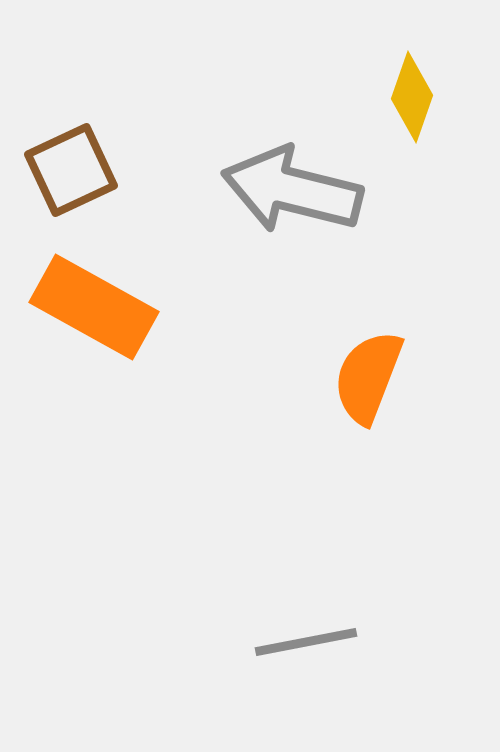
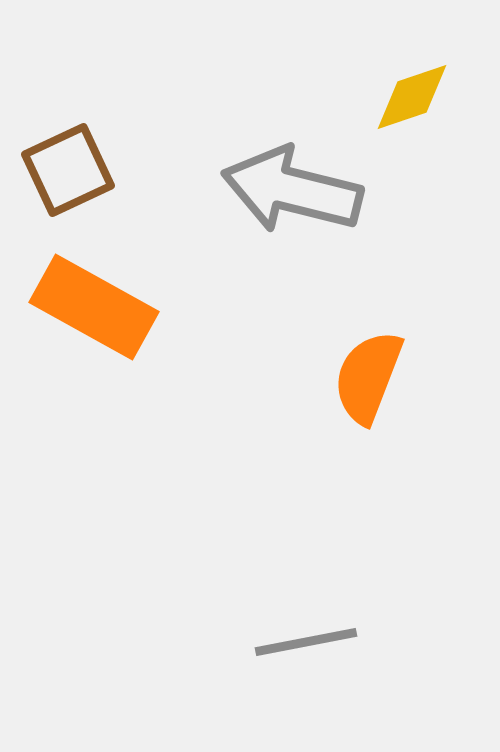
yellow diamond: rotated 52 degrees clockwise
brown square: moved 3 px left
